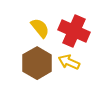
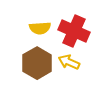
yellow semicircle: rotated 125 degrees clockwise
